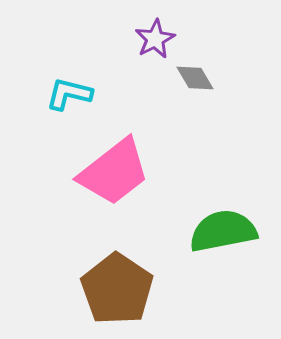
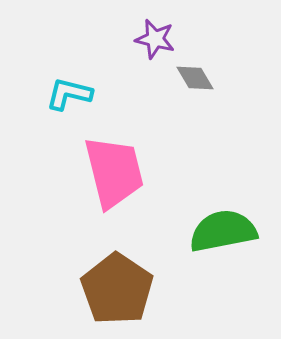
purple star: rotated 30 degrees counterclockwise
pink trapezoid: rotated 66 degrees counterclockwise
